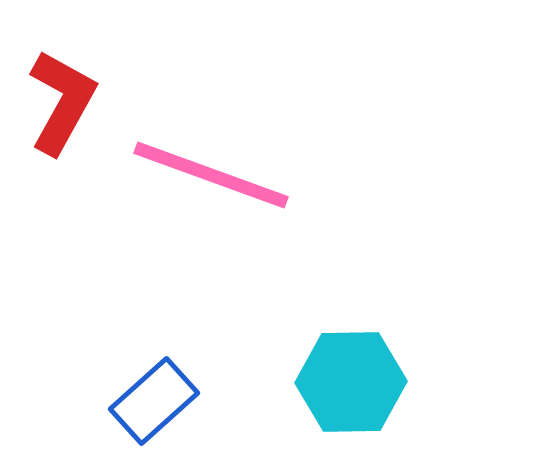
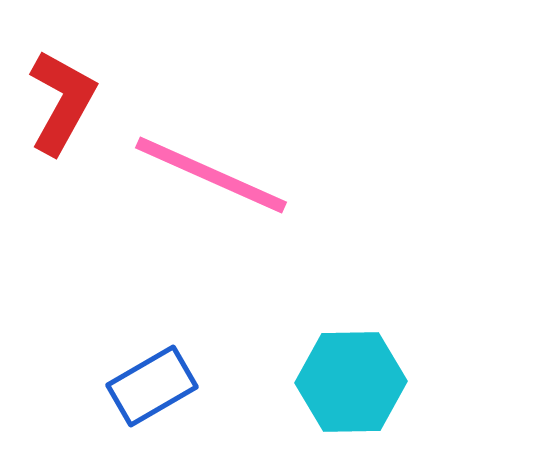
pink line: rotated 4 degrees clockwise
blue rectangle: moved 2 px left, 15 px up; rotated 12 degrees clockwise
